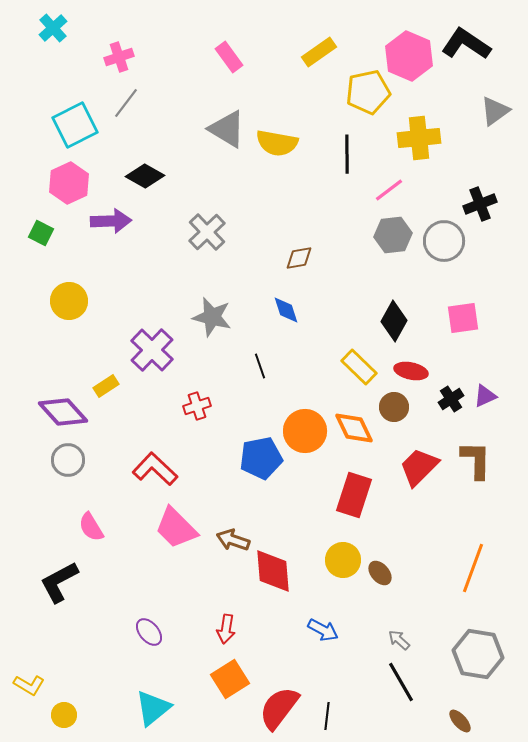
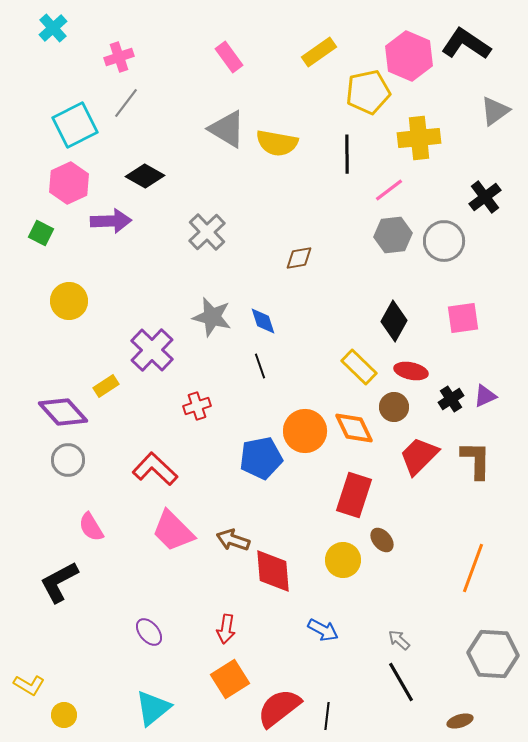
black cross at (480, 204): moved 5 px right, 7 px up; rotated 16 degrees counterclockwise
blue diamond at (286, 310): moved 23 px left, 11 px down
red trapezoid at (419, 467): moved 11 px up
pink trapezoid at (176, 528): moved 3 px left, 3 px down
brown ellipse at (380, 573): moved 2 px right, 33 px up
gray hexagon at (478, 654): moved 15 px right; rotated 6 degrees counterclockwise
red semicircle at (279, 708): rotated 15 degrees clockwise
brown ellipse at (460, 721): rotated 65 degrees counterclockwise
